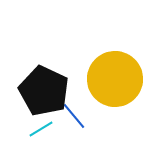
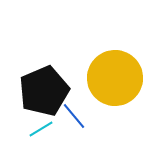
yellow circle: moved 1 px up
black pentagon: rotated 24 degrees clockwise
